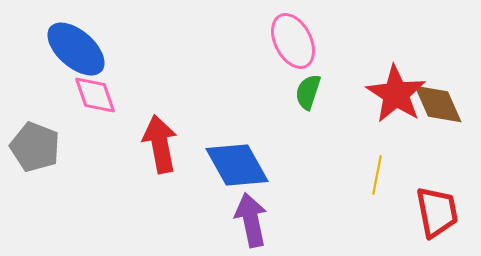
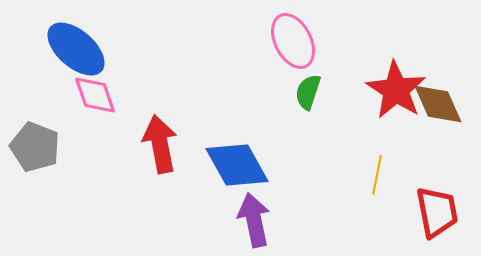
red star: moved 4 px up
purple arrow: moved 3 px right
